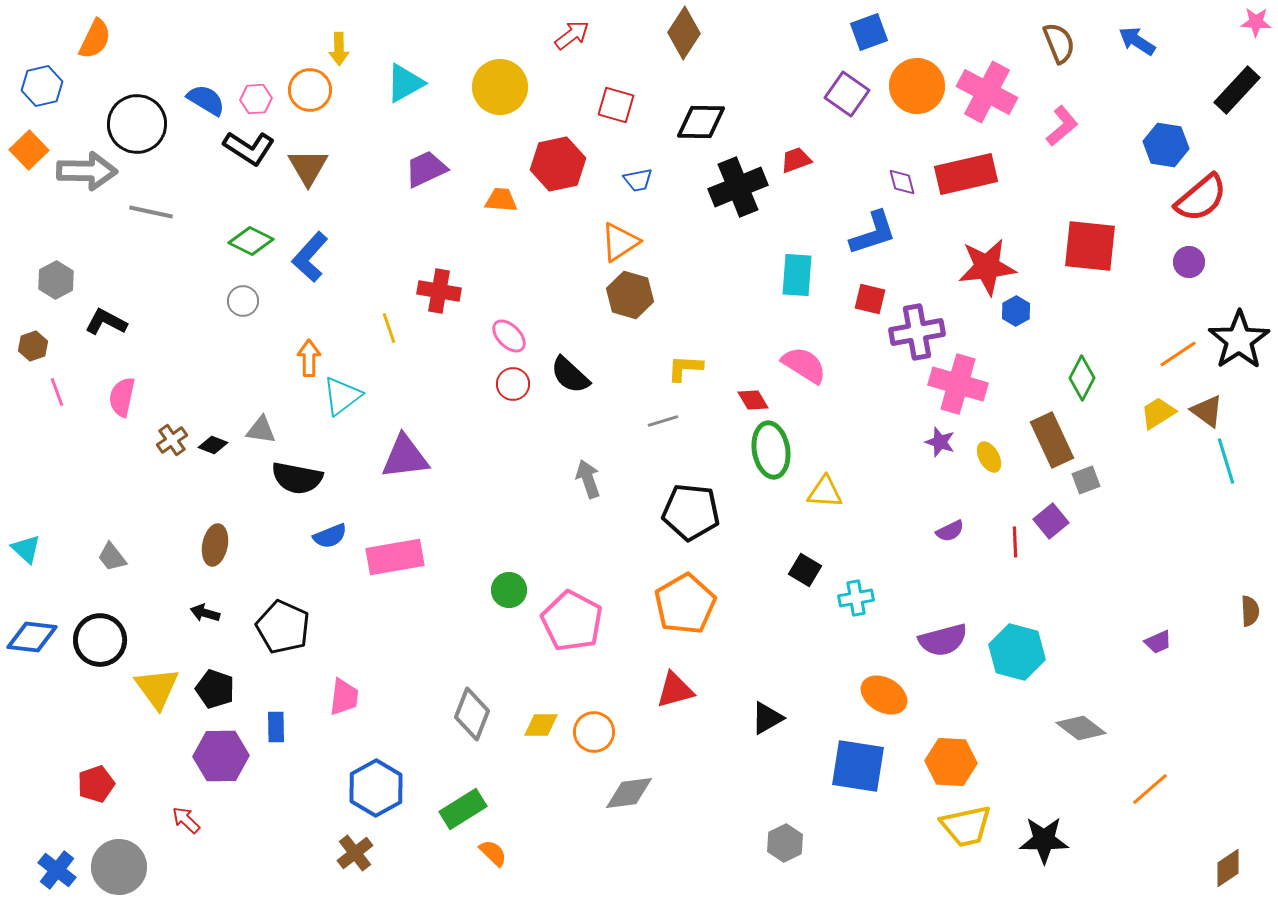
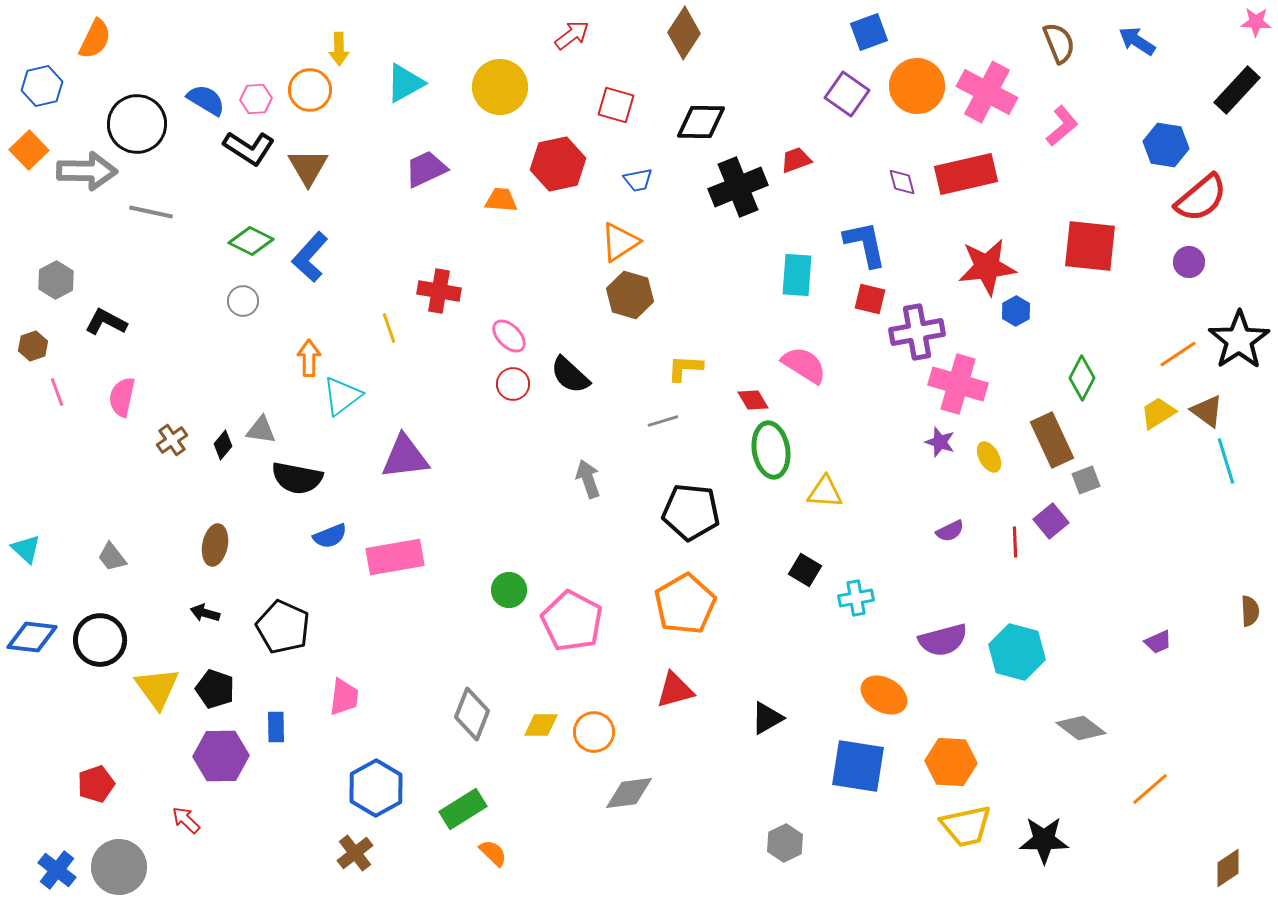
blue L-shape at (873, 233): moved 8 px left, 11 px down; rotated 84 degrees counterclockwise
black diamond at (213, 445): moved 10 px right; rotated 72 degrees counterclockwise
